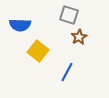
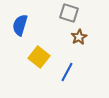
gray square: moved 2 px up
blue semicircle: rotated 105 degrees clockwise
yellow square: moved 1 px right, 6 px down
